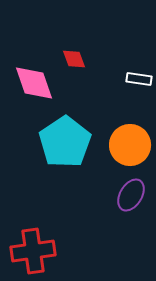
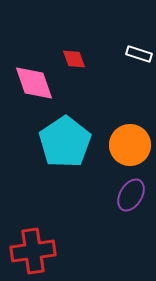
white rectangle: moved 25 px up; rotated 10 degrees clockwise
